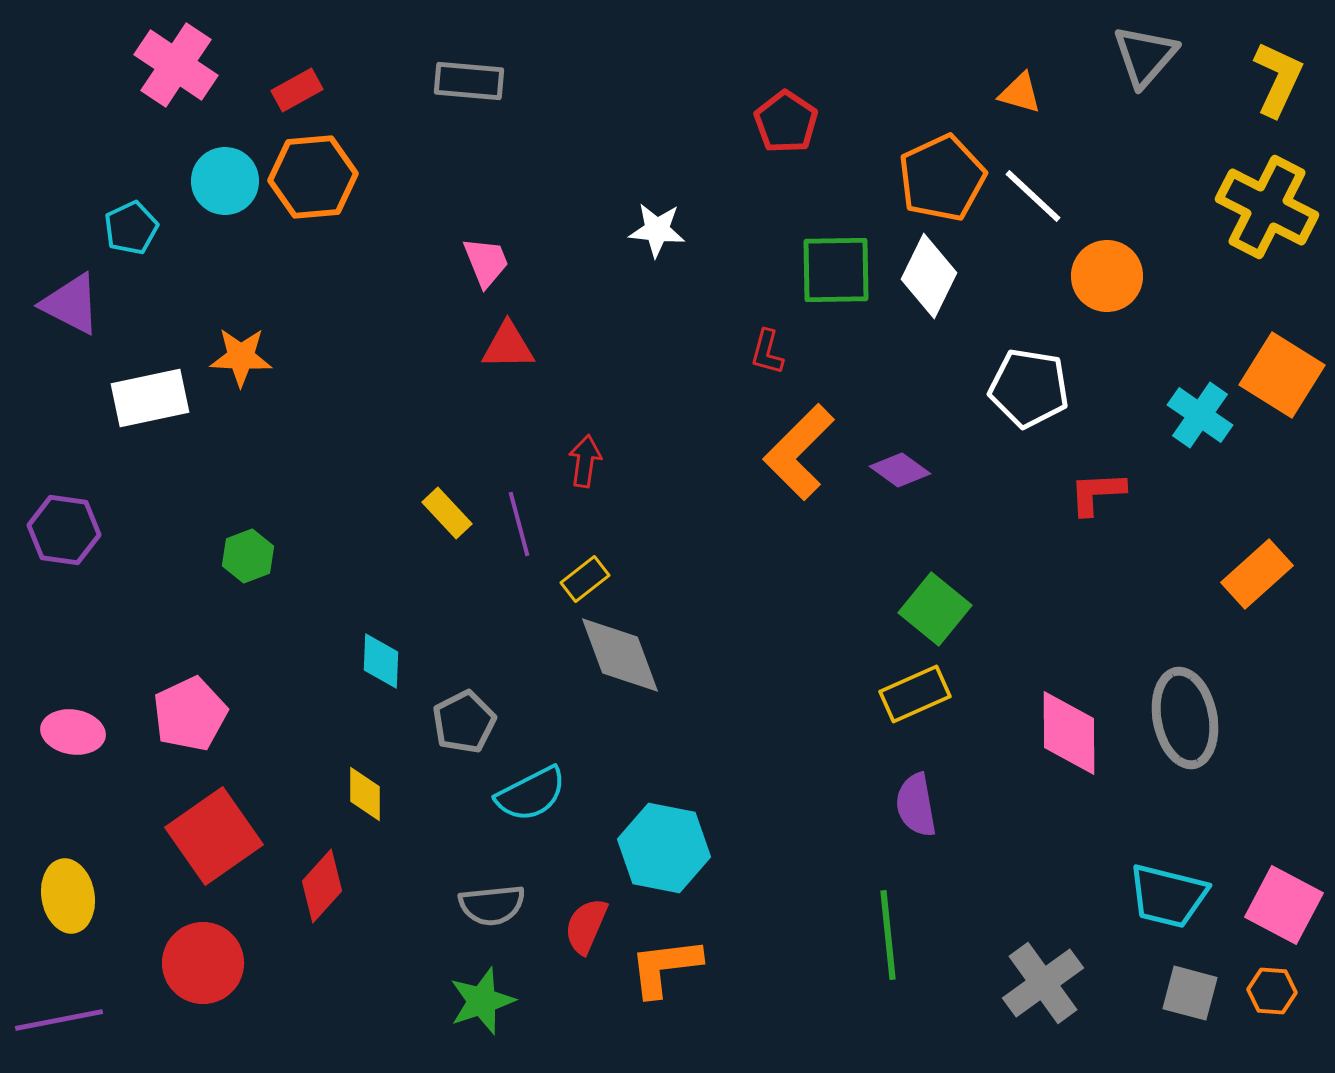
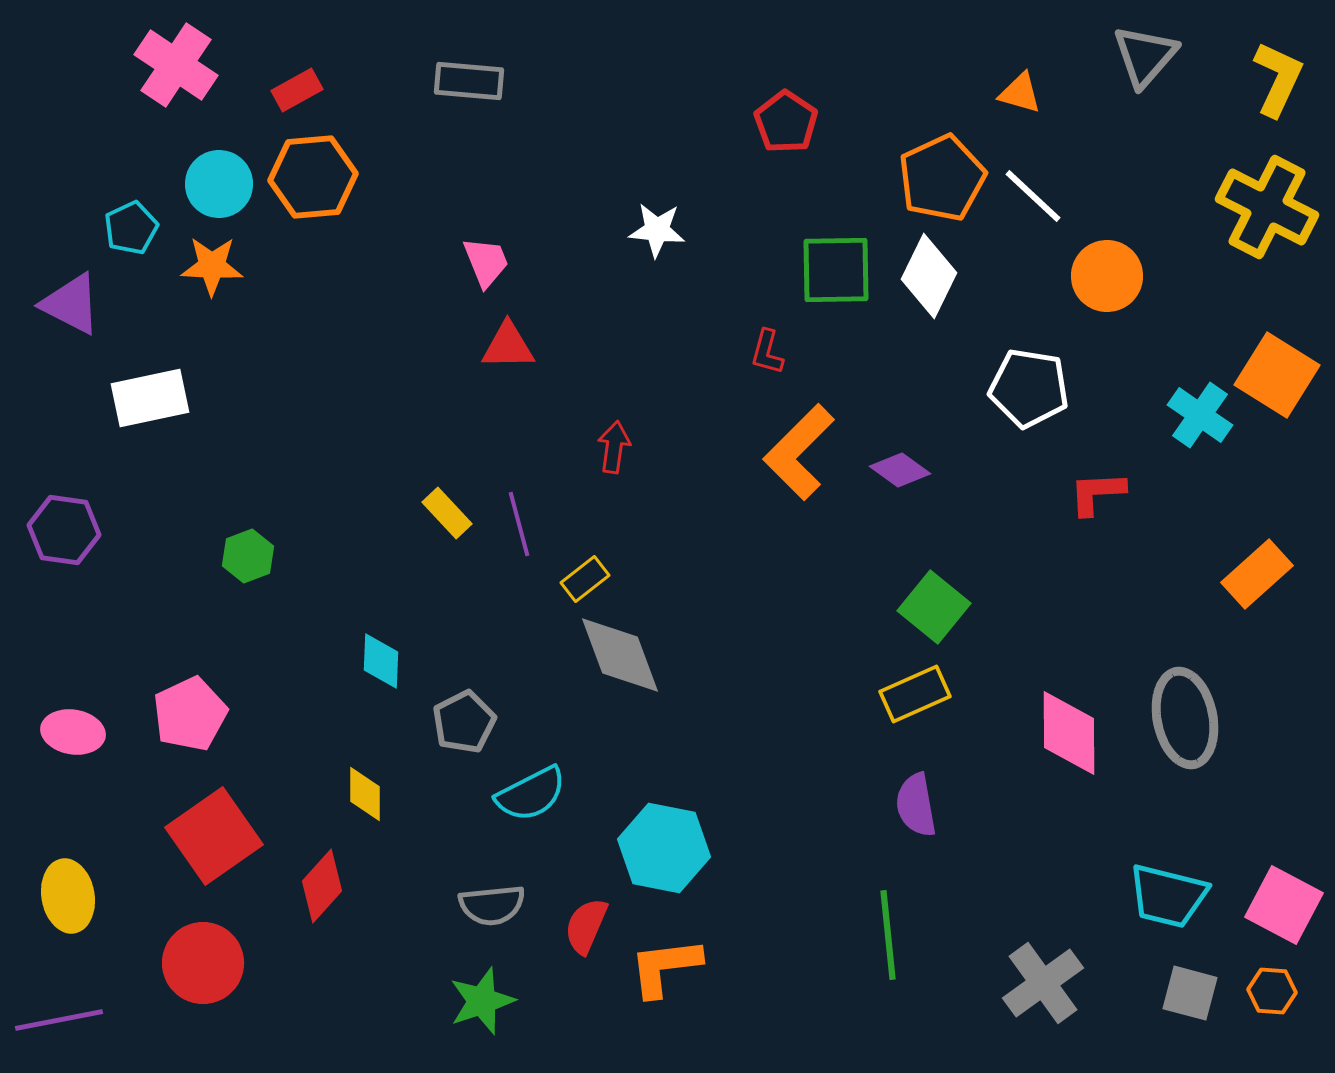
cyan circle at (225, 181): moved 6 px left, 3 px down
orange star at (241, 357): moved 29 px left, 91 px up
orange square at (1282, 375): moved 5 px left
red arrow at (585, 461): moved 29 px right, 14 px up
green square at (935, 609): moved 1 px left, 2 px up
